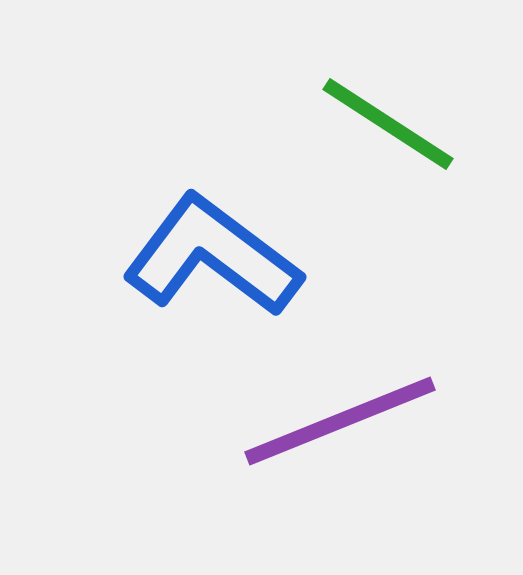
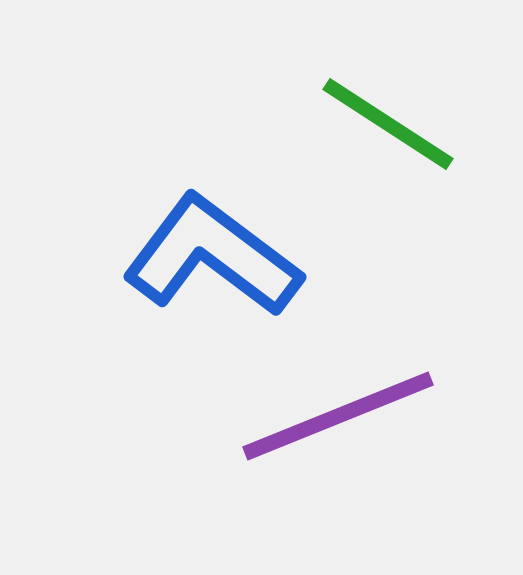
purple line: moved 2 px left, 5 px up
